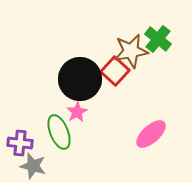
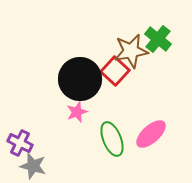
pink star: rotated 10 degrees clockwise
green ellipse: moved 53 px right, 7 px down
purple cross: rotated 20 degrees clockwise
